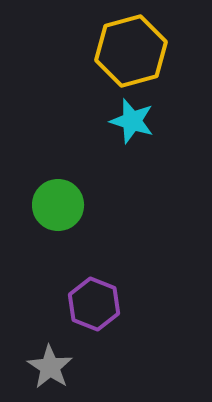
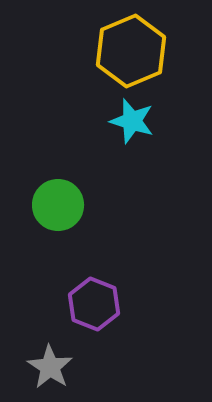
yellow hexagon: rotated 8 degrees counterclockwise
